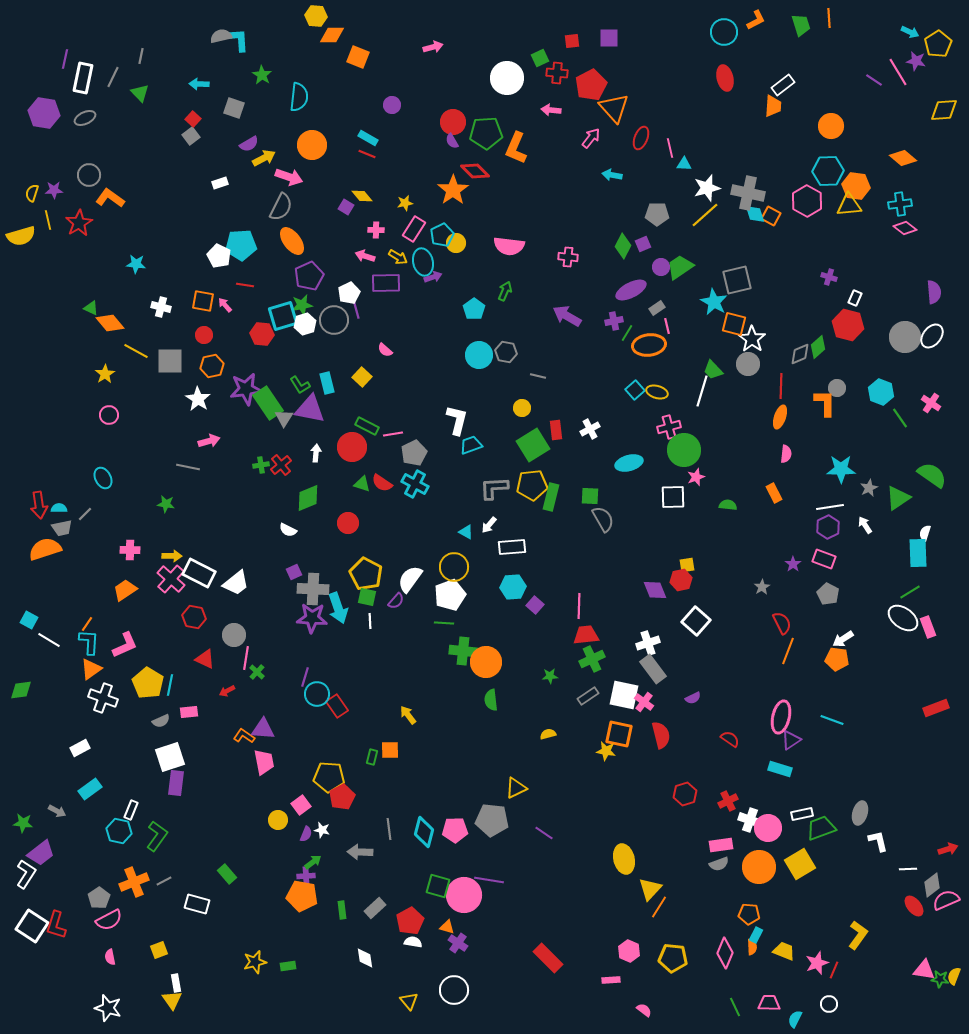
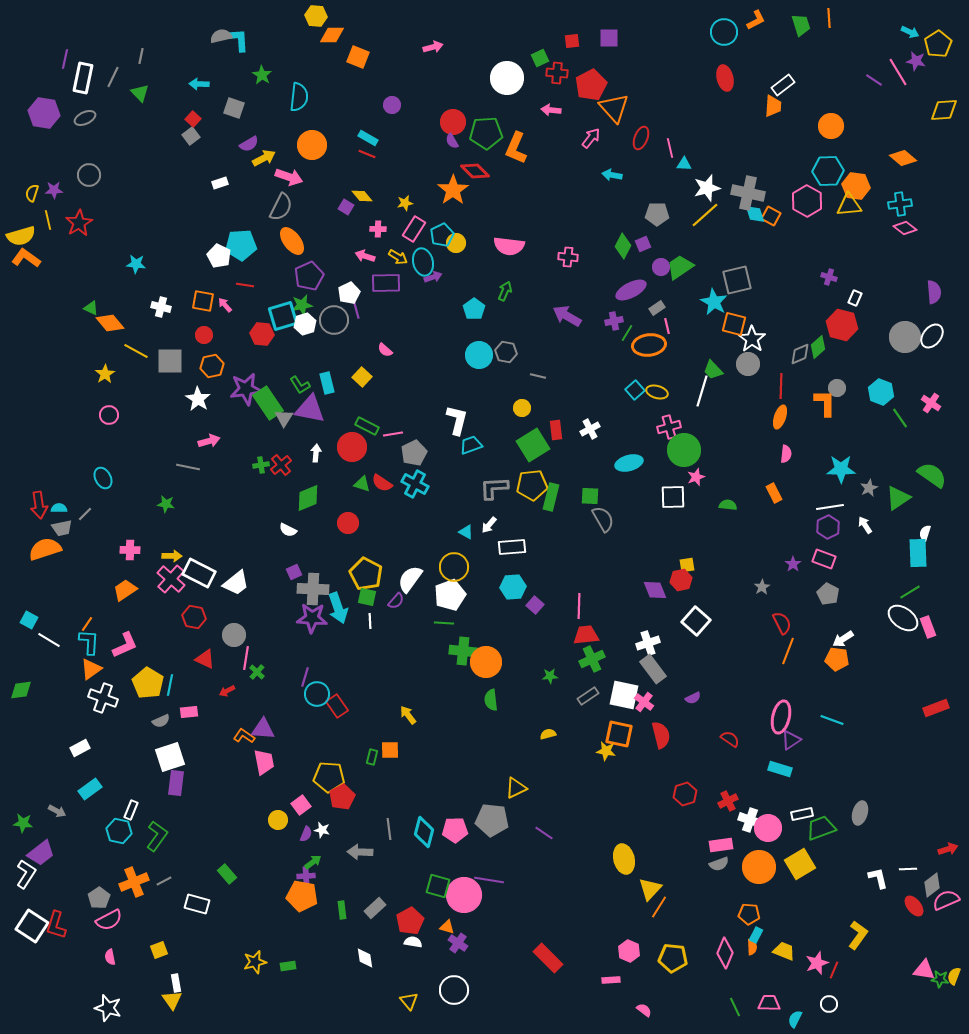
orange L-shape at (110, 198): moved 84 px left, 60 px down
pink cross at (376, 230): moved 2 px right, 1 px up
red hexagon at (848, 325): moved 6 px left
white L-shape at (878, 841): moved 37 px down
